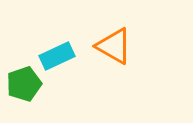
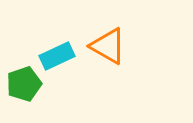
orange triangle: moved 6 px left
